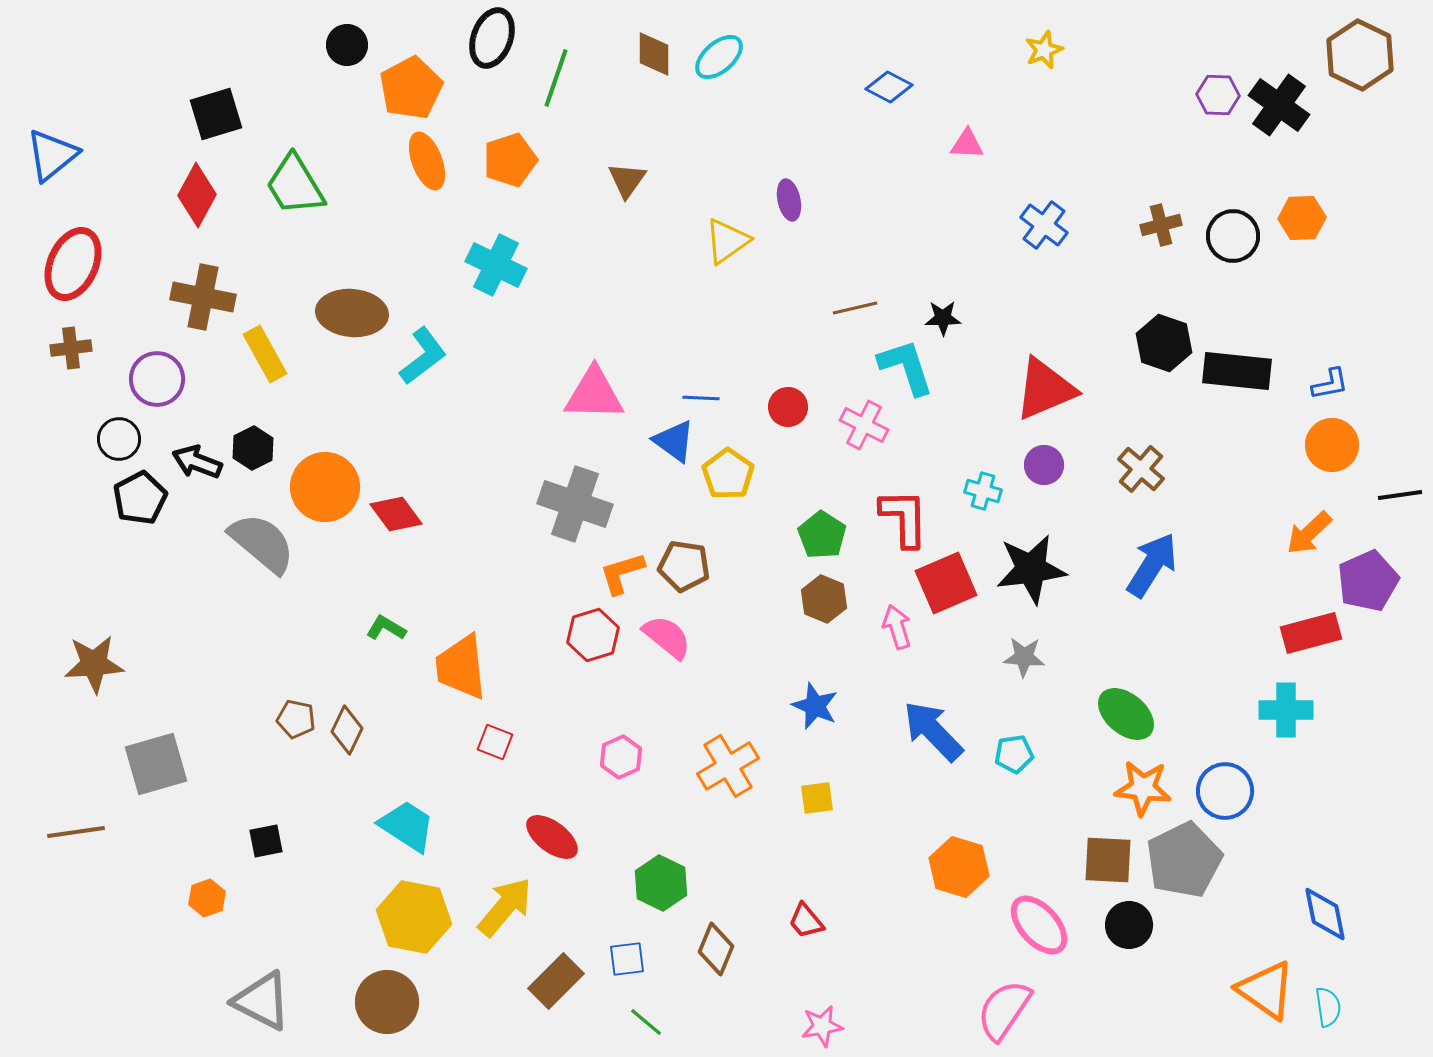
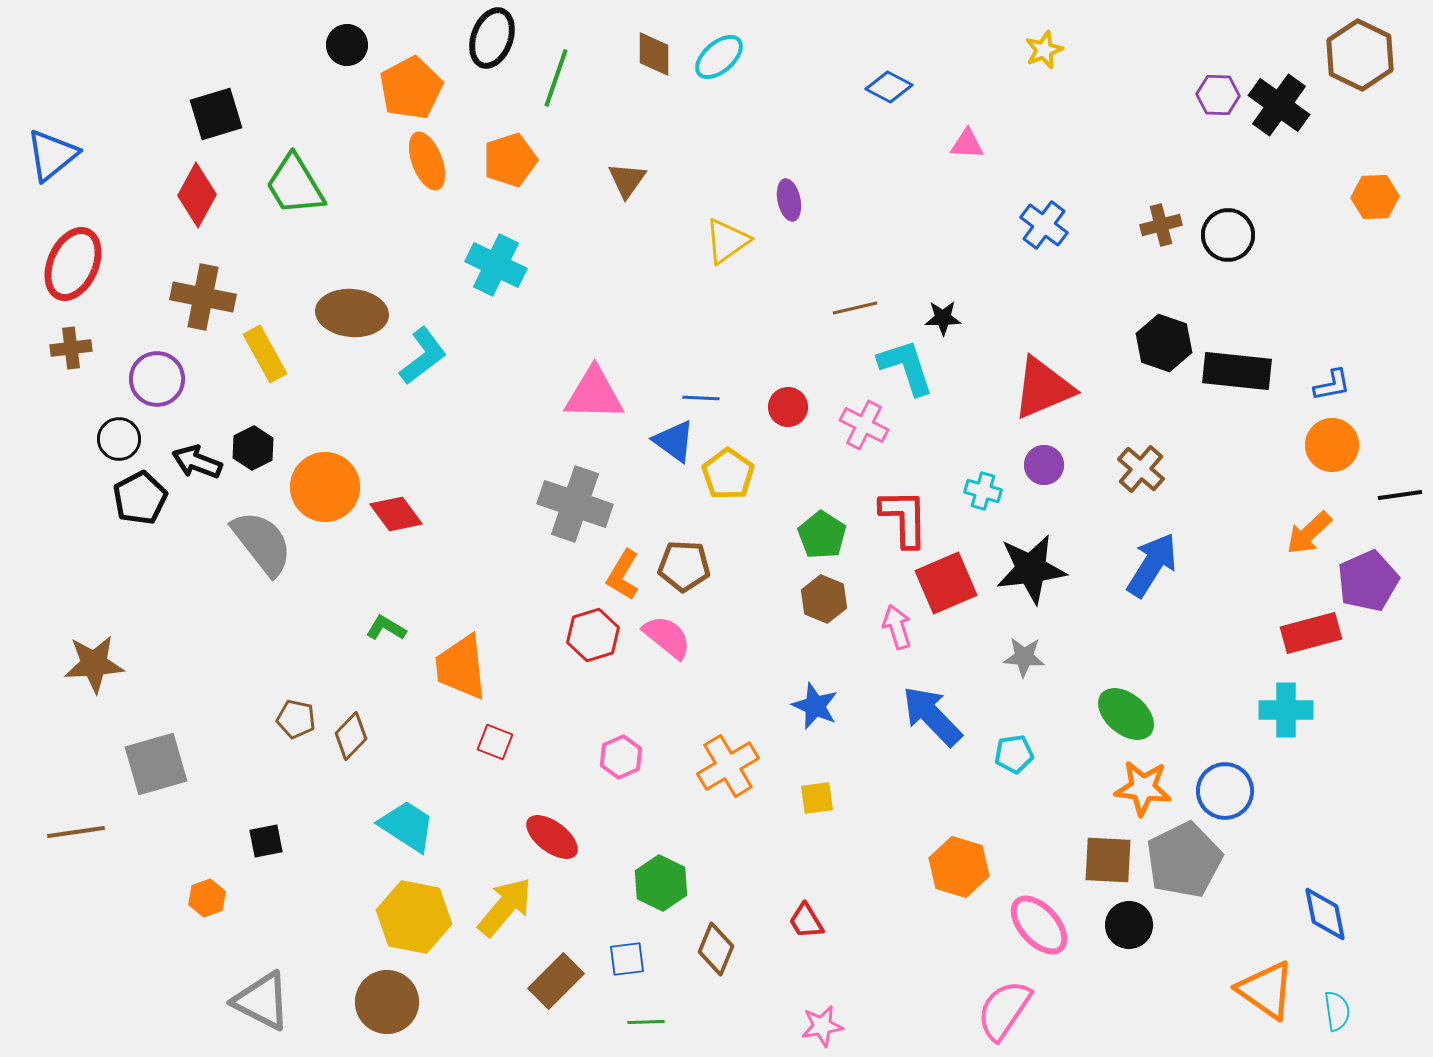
orange hexagon at (1302, 218): moved 73 px right, 21 px up
black circle at (1233, 236): moved 5 px left, 1 px up
blue L-shape at (1330, 384): moved 2 px right, 1 px down
red triangle at (1045, 389): moved 2 px left, 1 px up
gray semicircle at (262, 543): rotated 12 degrees clockwise
brown pentagon at (684, 566): rotated 6 degrees counterclockwise
orange L-shape at (622, 573): moved 1 px right, 2 px down; rotated 42 degrees counterclockwise
brown diamond at (347, 730): moved 4 px right, 6 px down; rotated 18 degrees clockwise
blue arrow at (933, 731): moved 1 px left, 15 px up
red trapezoid at (806, 921): rotated 9 degrees clockwise
cyan semicircle at (1328, 1007): moved 9 px right, 4 px down
green line at (646, 1022): rotated 42 degrees counterclockwise
